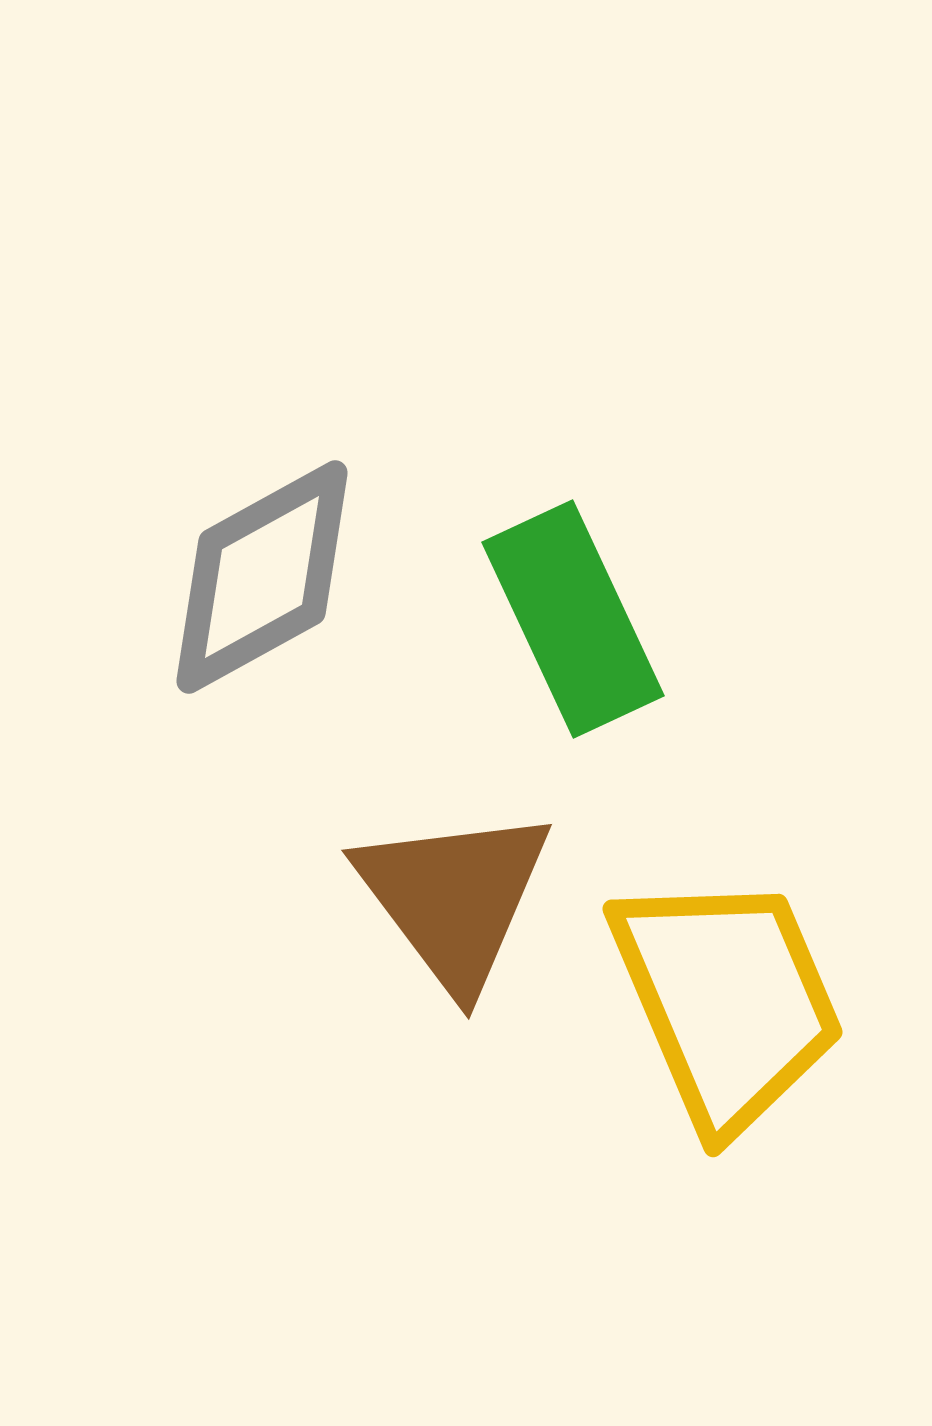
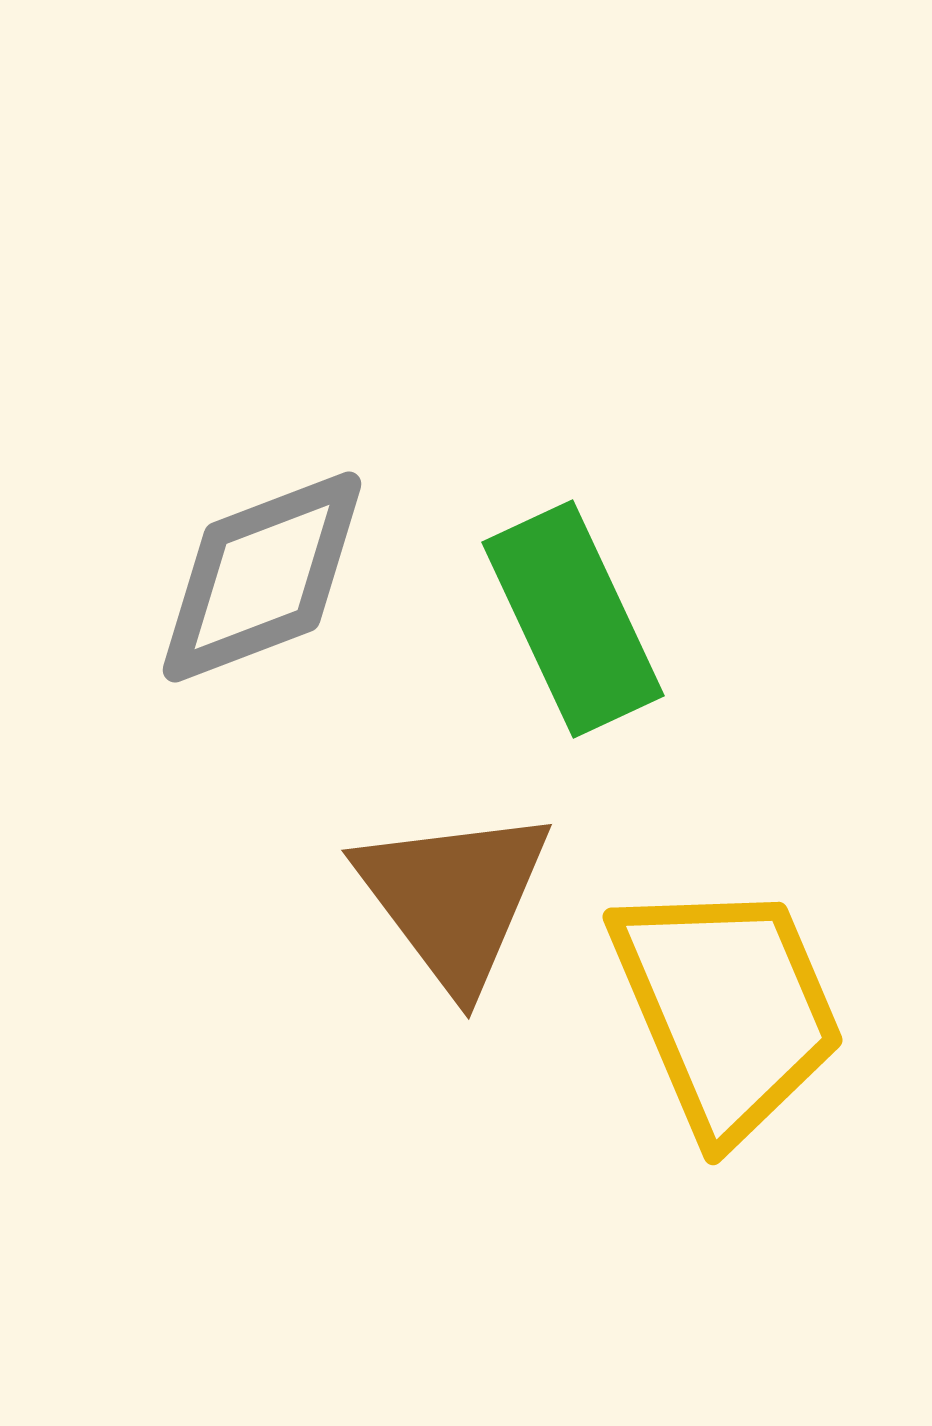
gray diamond: rotated 8 degrees clockwise
yellow trapezoid: moved 8 px down
